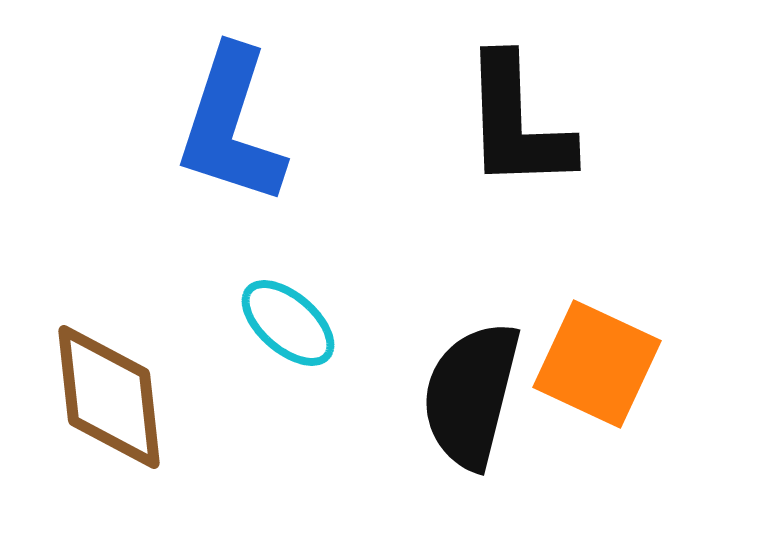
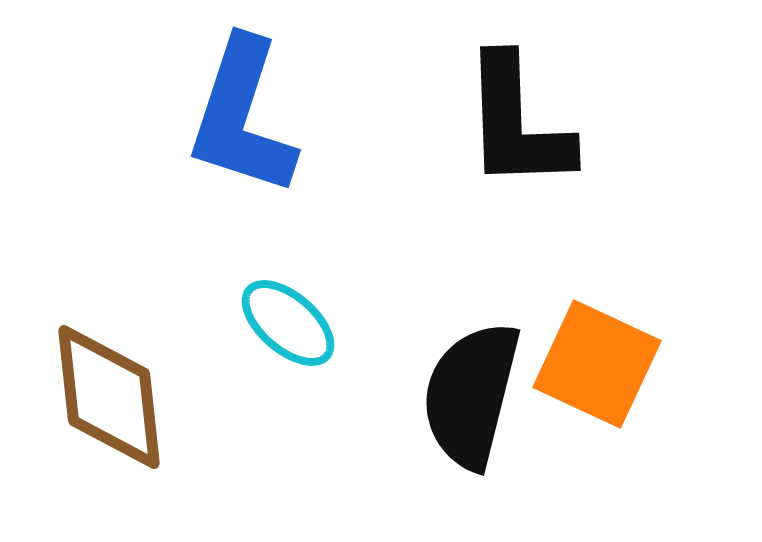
blue L-shape: moved 11 px right, 9 px up
